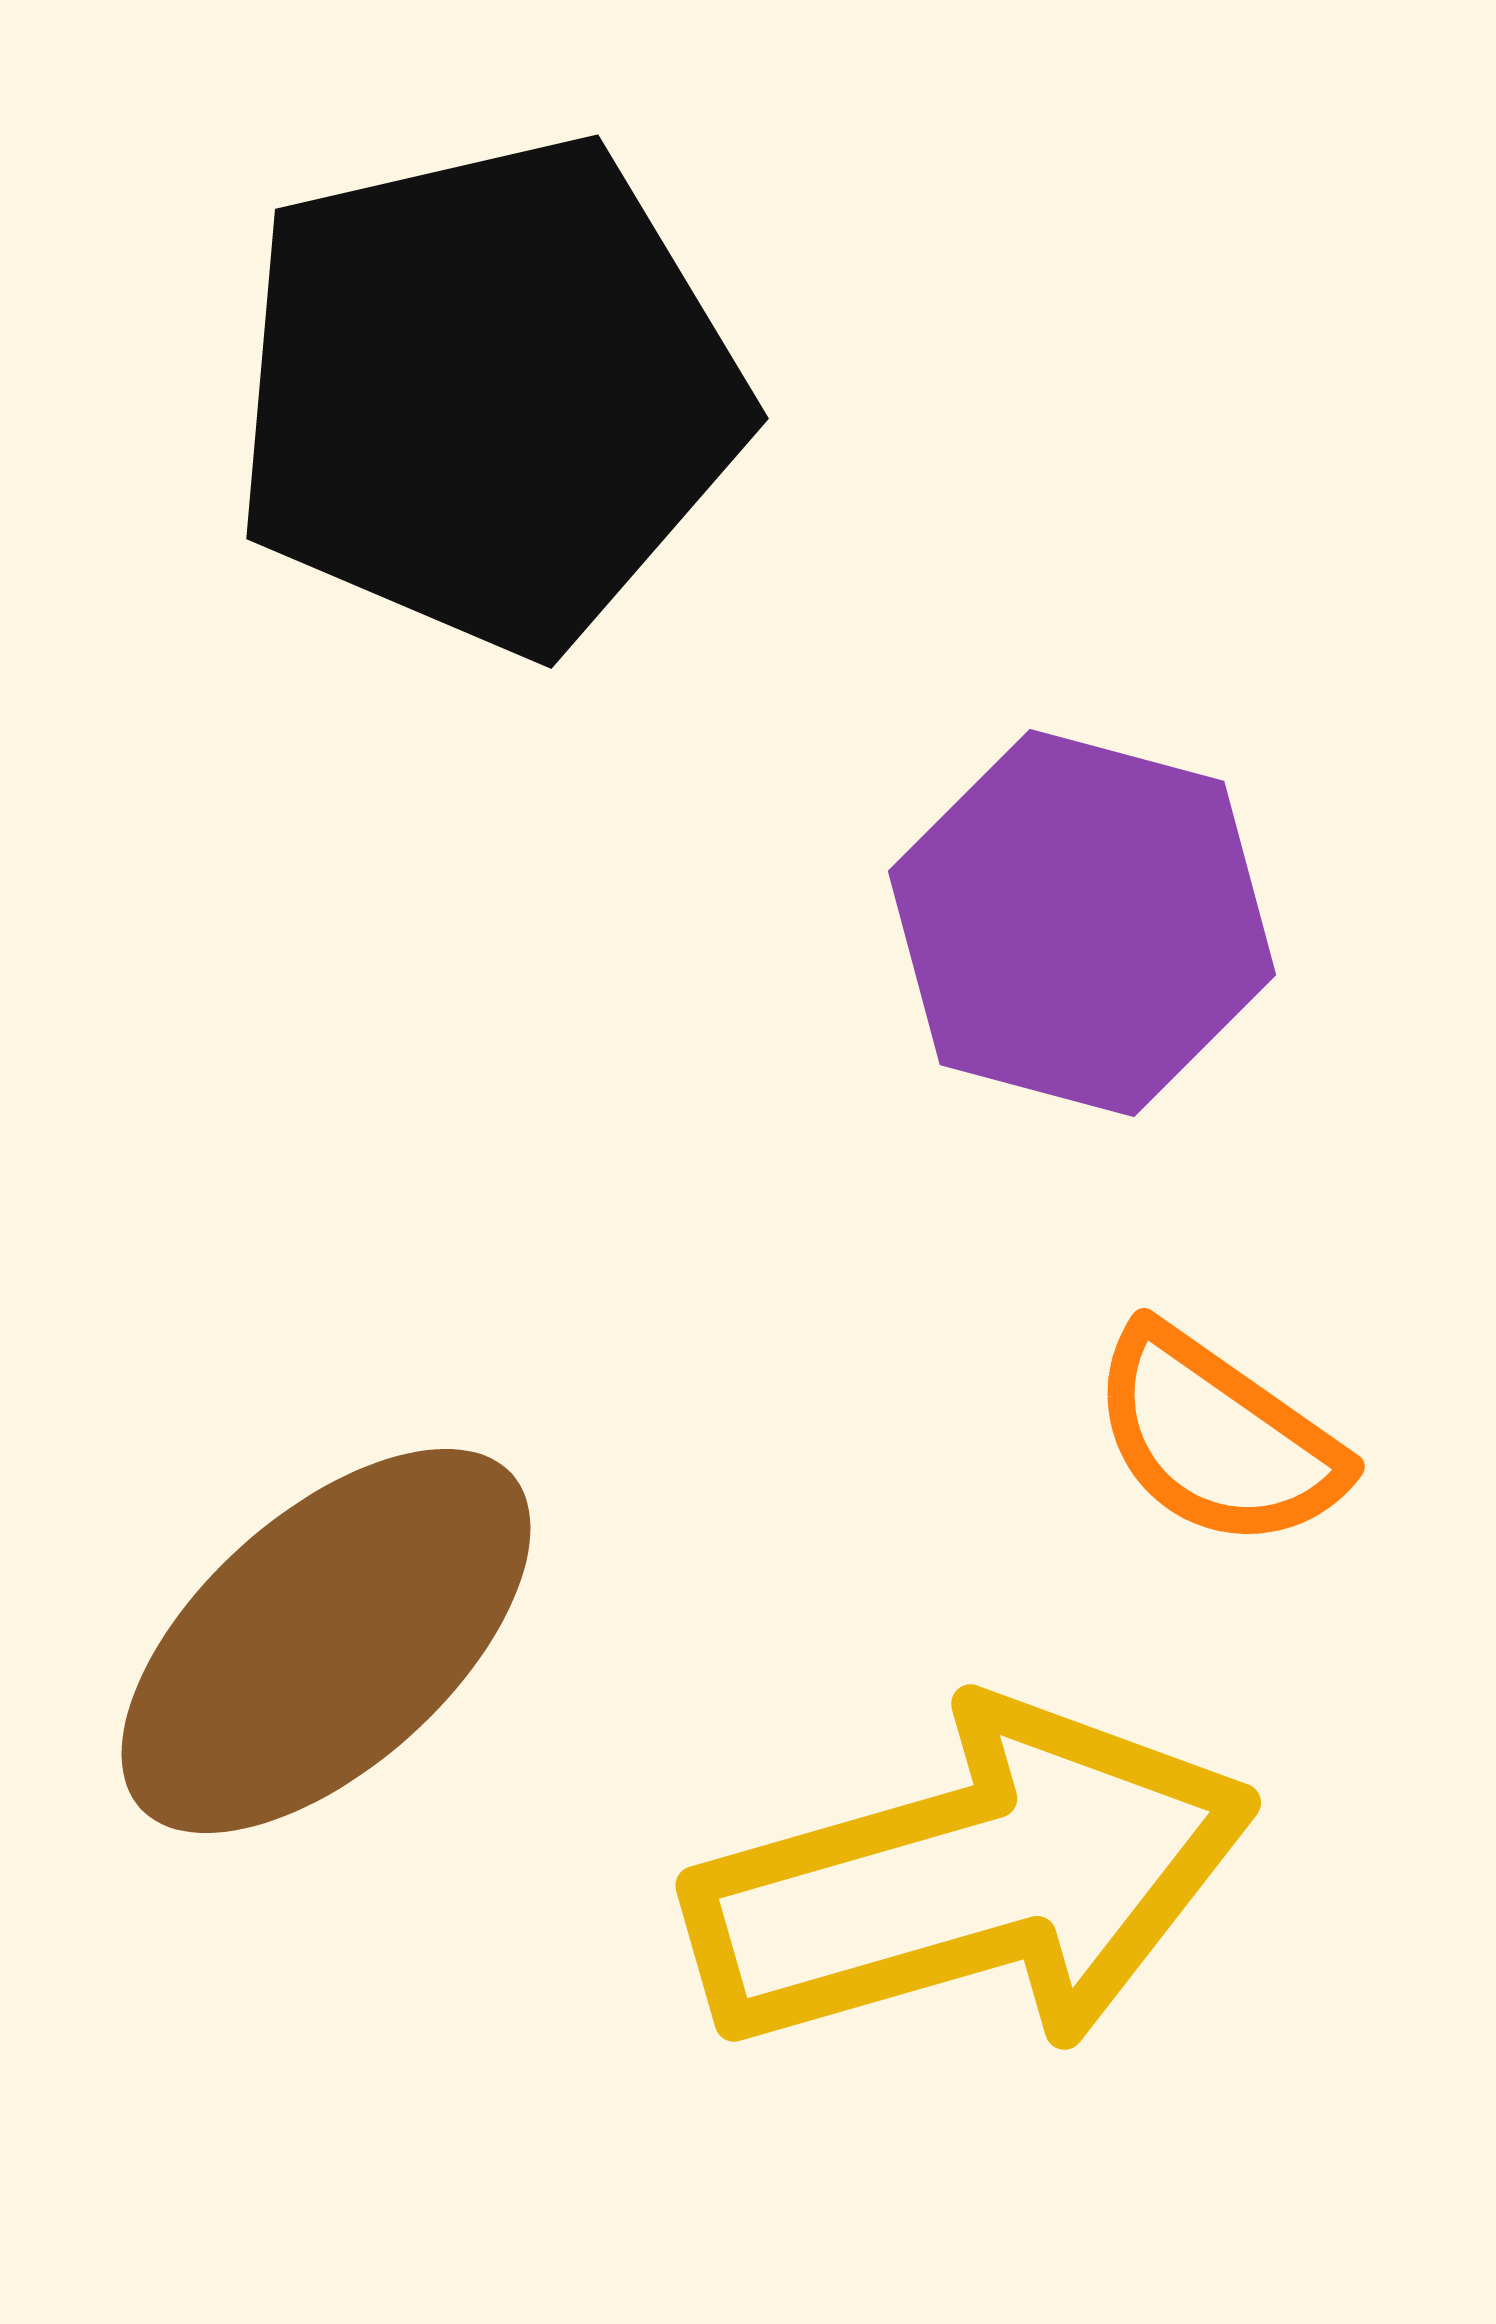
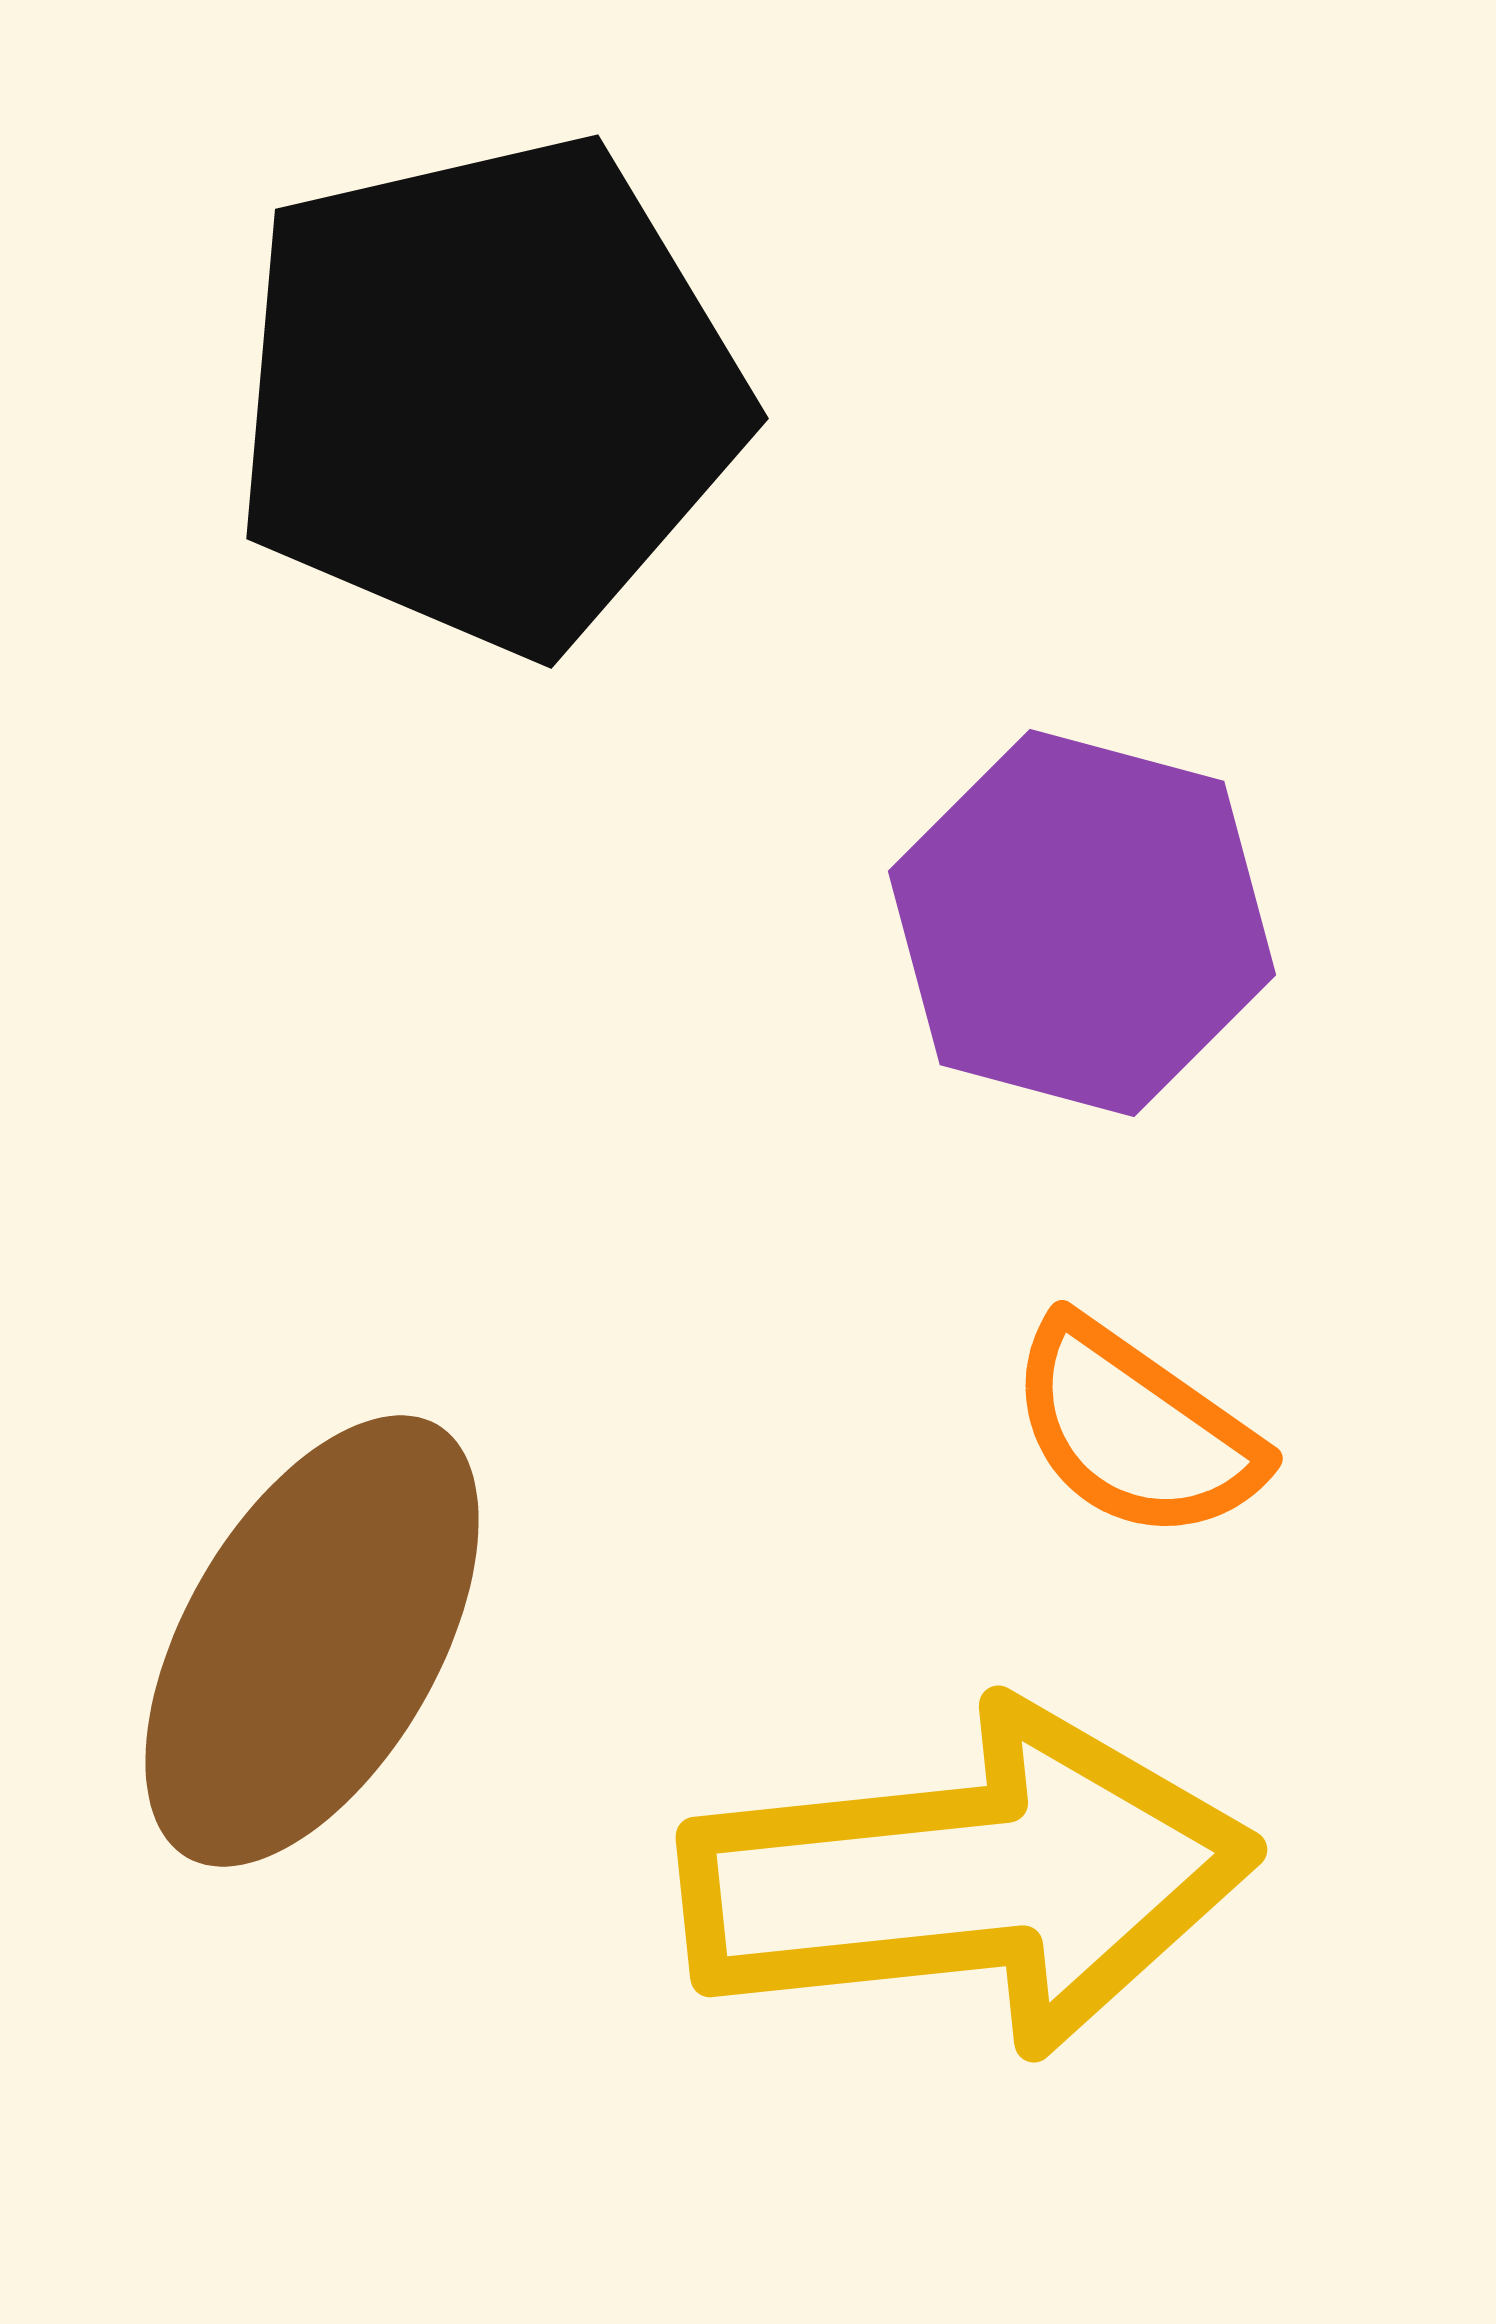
orange semicircle: moved 82 px left, 8 px up
brown ellipse: moved 14 px left; rotated 18 degrees counterclockwise
yellow arrow: moved 3 px left, 1 px up; rotated 10 degrees clockwise
